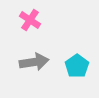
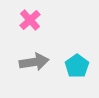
pink cross: rotated 15 degrees clockwise
